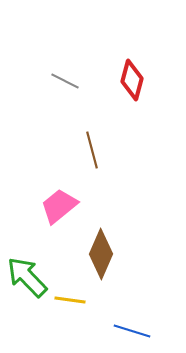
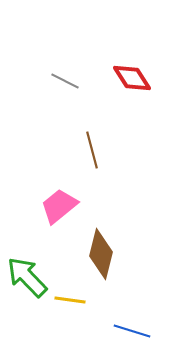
red diamond: moved 2 px up; rotated 48 degrees counterclockwise
brown diamond: rotated 9 degrees counterclockwise
